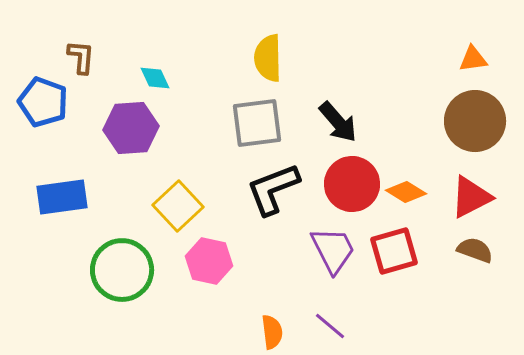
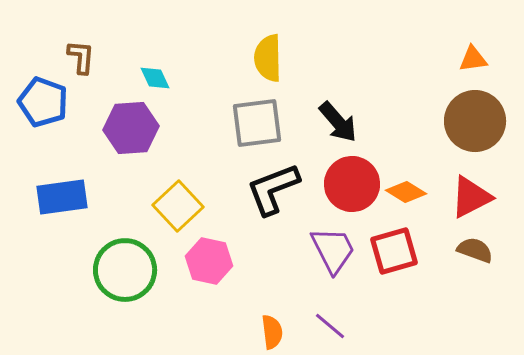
green circle: moved 3 px right
